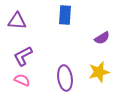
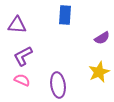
purple triangle: moved 4 px down
yellow star: rotated 10 degrees counterclockwise
purple ellipse: moved 7 px left, 7 px down
